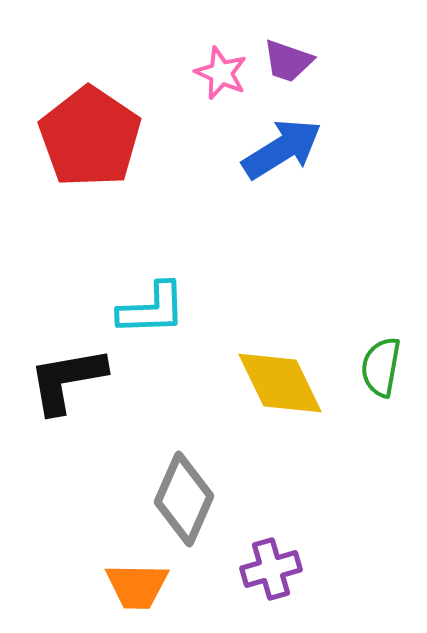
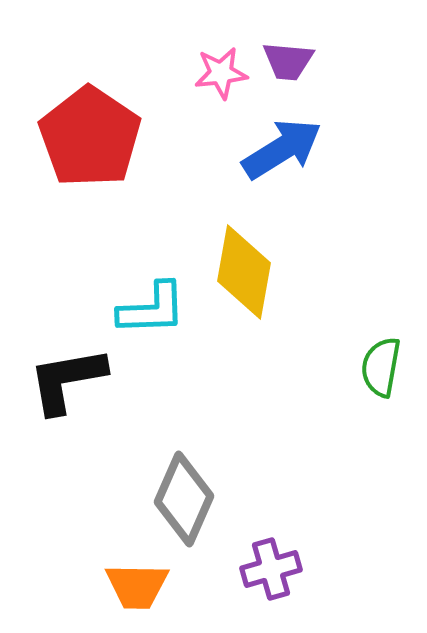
purple trapezoid: rotated 14 degrees counterclockwise
pink star: rotated 30 degrees counterclockwise
yellow diamond: moved 36 px left, 111 px up; rotated 36 degrees clockwise
